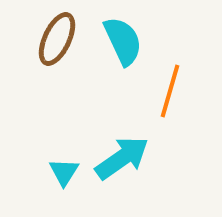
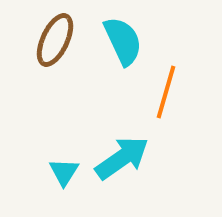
brown ellipse: moved 2 px left, 1 px down
orange line: moved 4 px left, 1 px down
